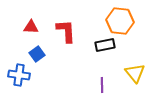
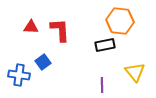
red L-shape: moved 6 px left, 1 px up
blue square: moved 6 px right, 8 px down
yellow triangle: moved 1 px up
